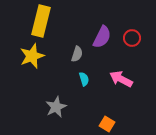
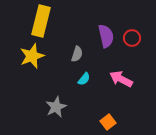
purple semicircle: moved 4 px right, 1 px up; rotated 40 degrees counterclockwise
cyan semicircle: rotated 56 degrees clockwise
orange square: moved 1 px right, 2 px up; rotated 21 degrees clockwise
